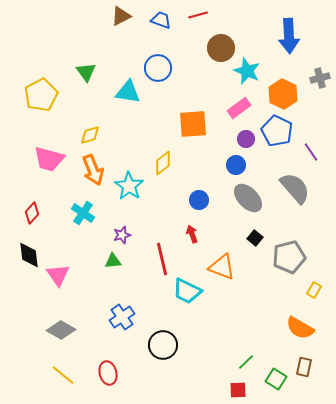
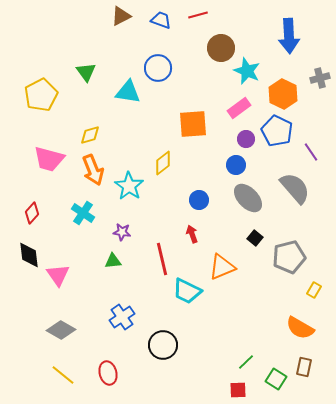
purple star at (122, 235): moved 3 px up; rotated 24 degrees clockwise
orange triangle at (222, 267): rotated 44 degrees counterclockwise
